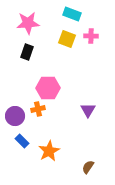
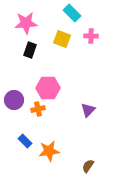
cyan rectangle: moved 1 px up; rotated 24 degrees clockwise
pink star: moved 2 px left
yellow square: moved 5 px left
black rectangle: moved 3 px right, 2 px up
purple triangle: rotated 14 degrees clockwise
purple circle: moved 1 px left, 16 px up
blue rectangle: moved 3 px right
orange star: rotated 20 degrees clockwise
brown semicircle: moved 1 px up
